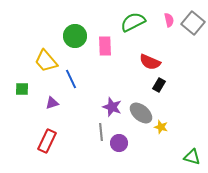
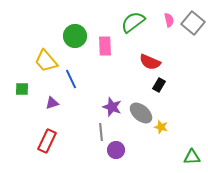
green semicircle: rotated 10 degrees counterclockwise
purple circle: moved 3 px left, 7 px down
green triangle: rotated 18 degrees counterclockwise
